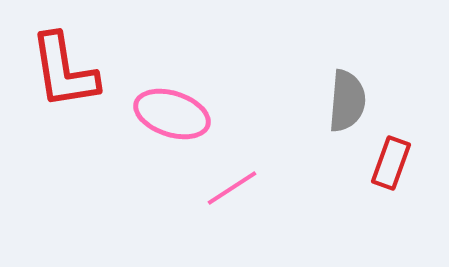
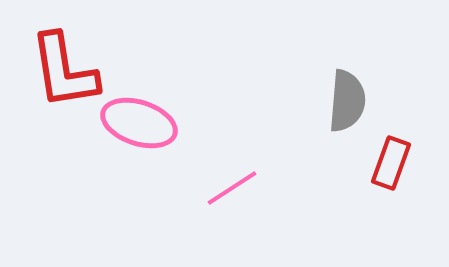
pink ellipse: moved 33 px left, 9 px down
